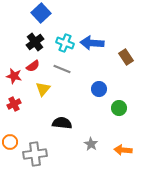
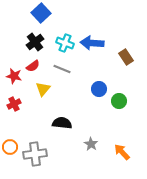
green circle: moved 7 px up
orange circle: moved 5 px down
orange arrow: moved 1 px left, 2 px down; rotated 42 degrees clockwise
